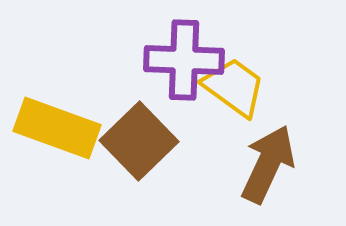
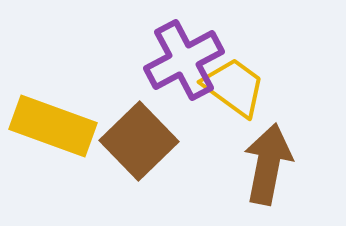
purple cross: rotated 30 degrees counterclockwise
yellow rectangle: moved 4 px left, 2 px up
brown arrow: rotated 14 degrees counterclockwise
